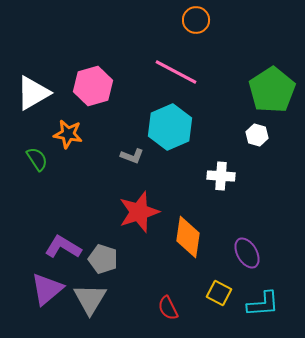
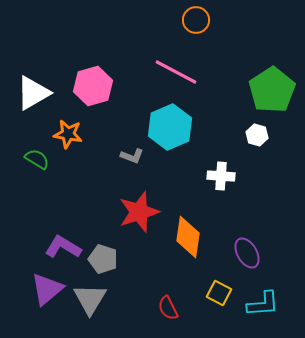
green semicircle: rotated 25 degrees counterclockwise
